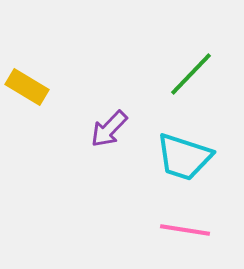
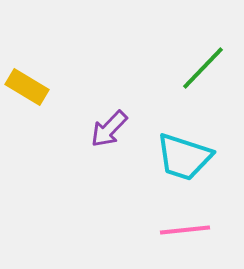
green line: moved 12 px right, 6 px up
pink line: rotated 15 degrees counterclockwise
